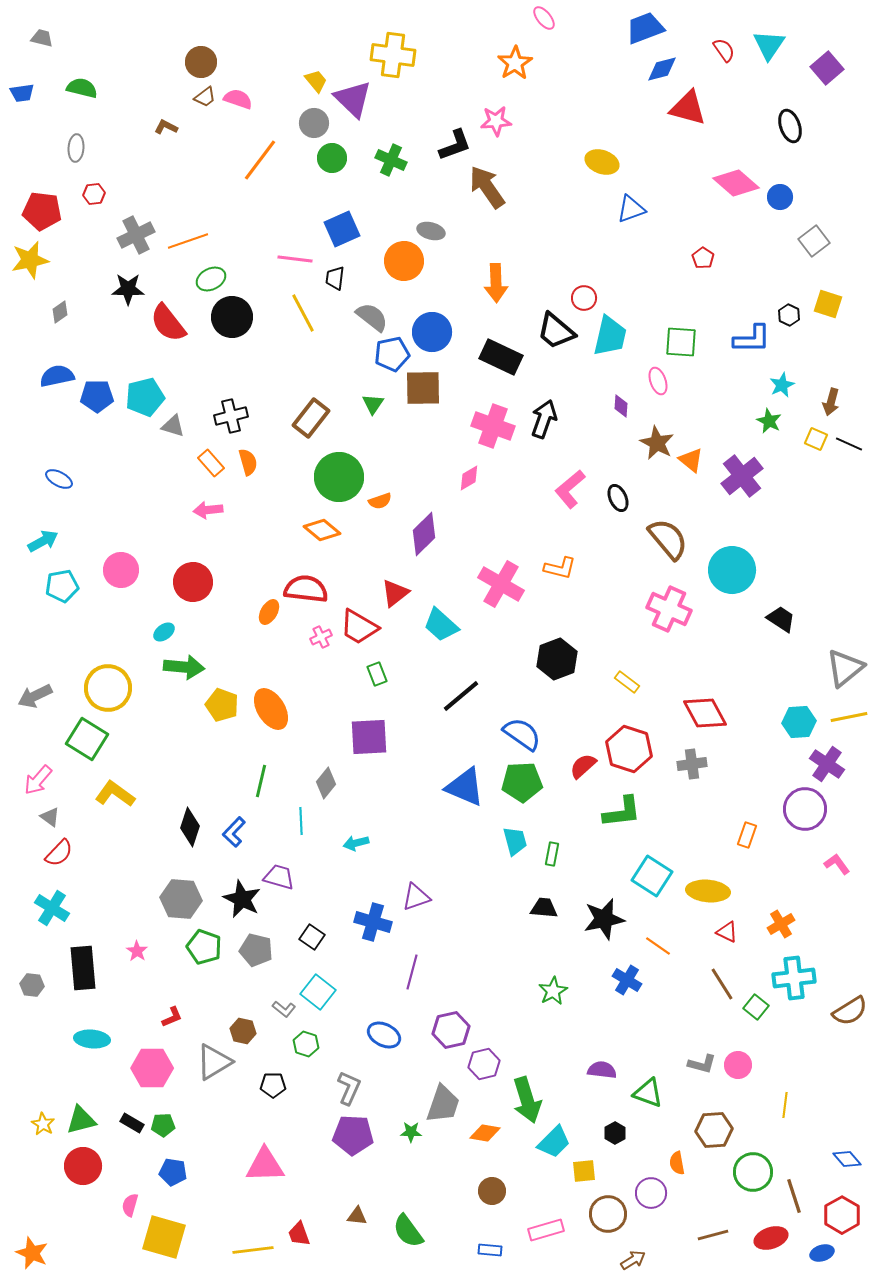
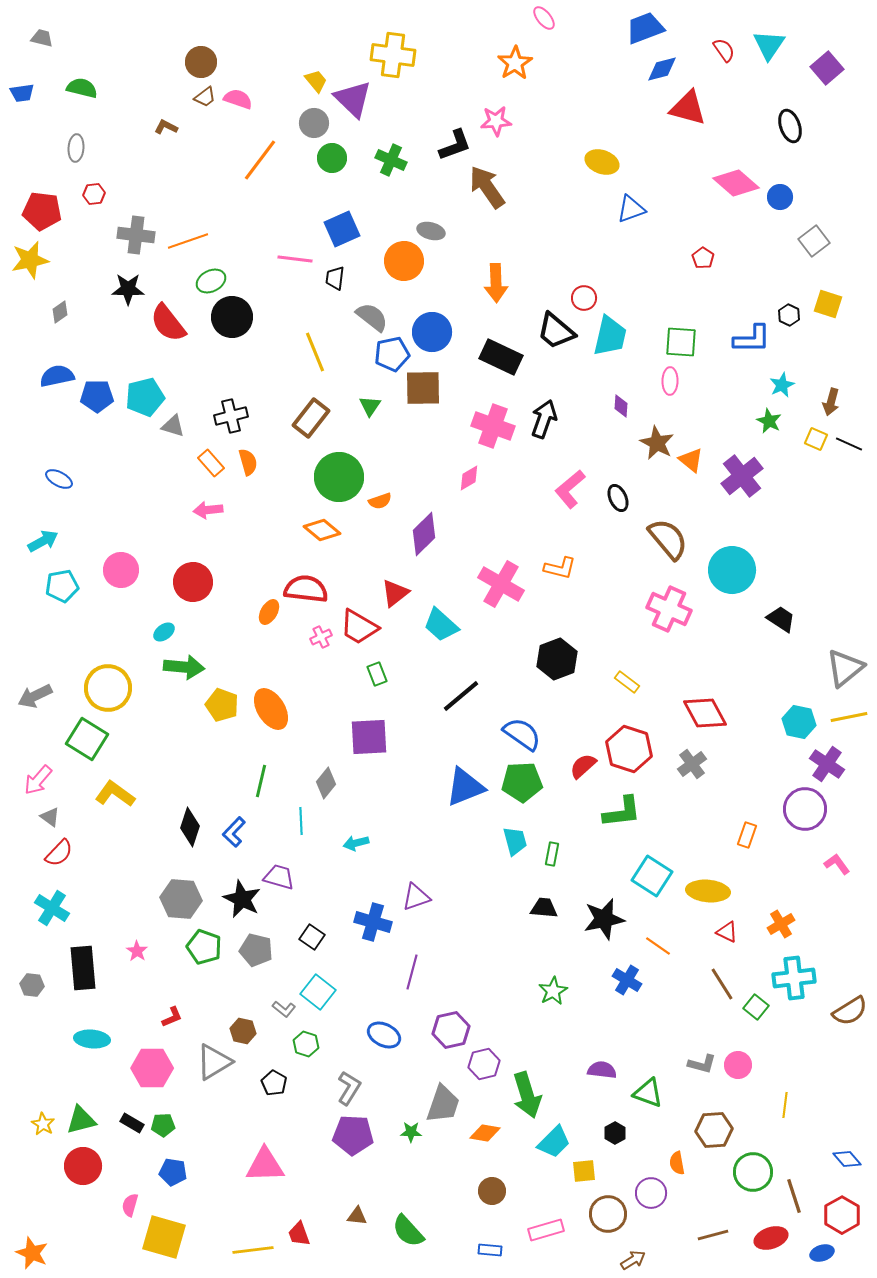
gray cross at (136, 235): rotated 33 degrees clockwise
green ellipse at (211, 279): moved 2 px down
yellow line at (303, 313): moved 12 px right, 39 px down; rotated 6 degrees clockwise
pink ellipse at (658, 381): moved 12 px right; rotated 20 degrees clockwise
green triangle at (373, 404): moved 3 px left, 2 px down
cyan hexagon at (799, 722): rotated 16 degrees clockwise
gray cross at (692, 764): rotated 28 degrees counterclockwise
blue triangle at (465, 787): rotated 45 degrees counterclockwise
black pentagon at (273, 1085): moved 1 px right, 2 px up; rotated 30 degrees clockwise
gray L-shape at (349, 1088): rotated 8 degrees clockwise
green arrow at (527, 1100): moved 5 px up
green semicircle at (408, 1231): rotated 6 degrees counterclockwise
